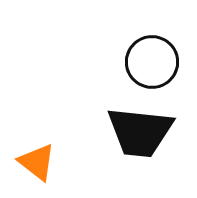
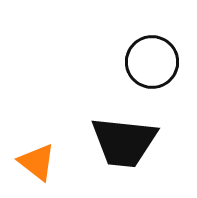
black trapezoid: moved 16 px left, 10 px down
